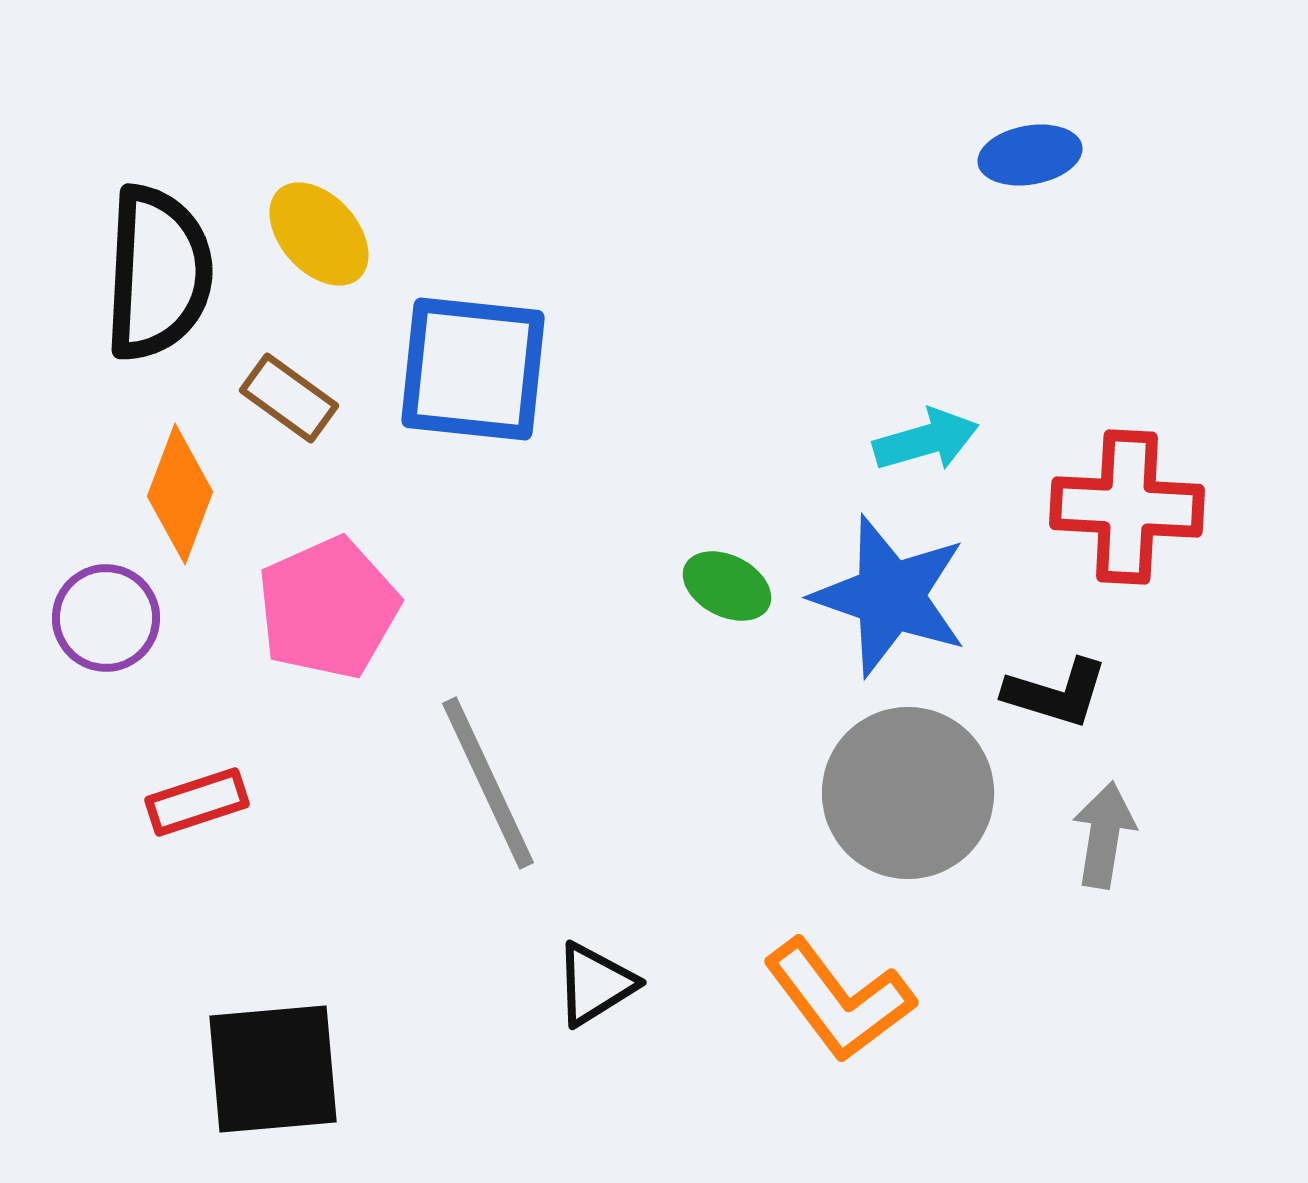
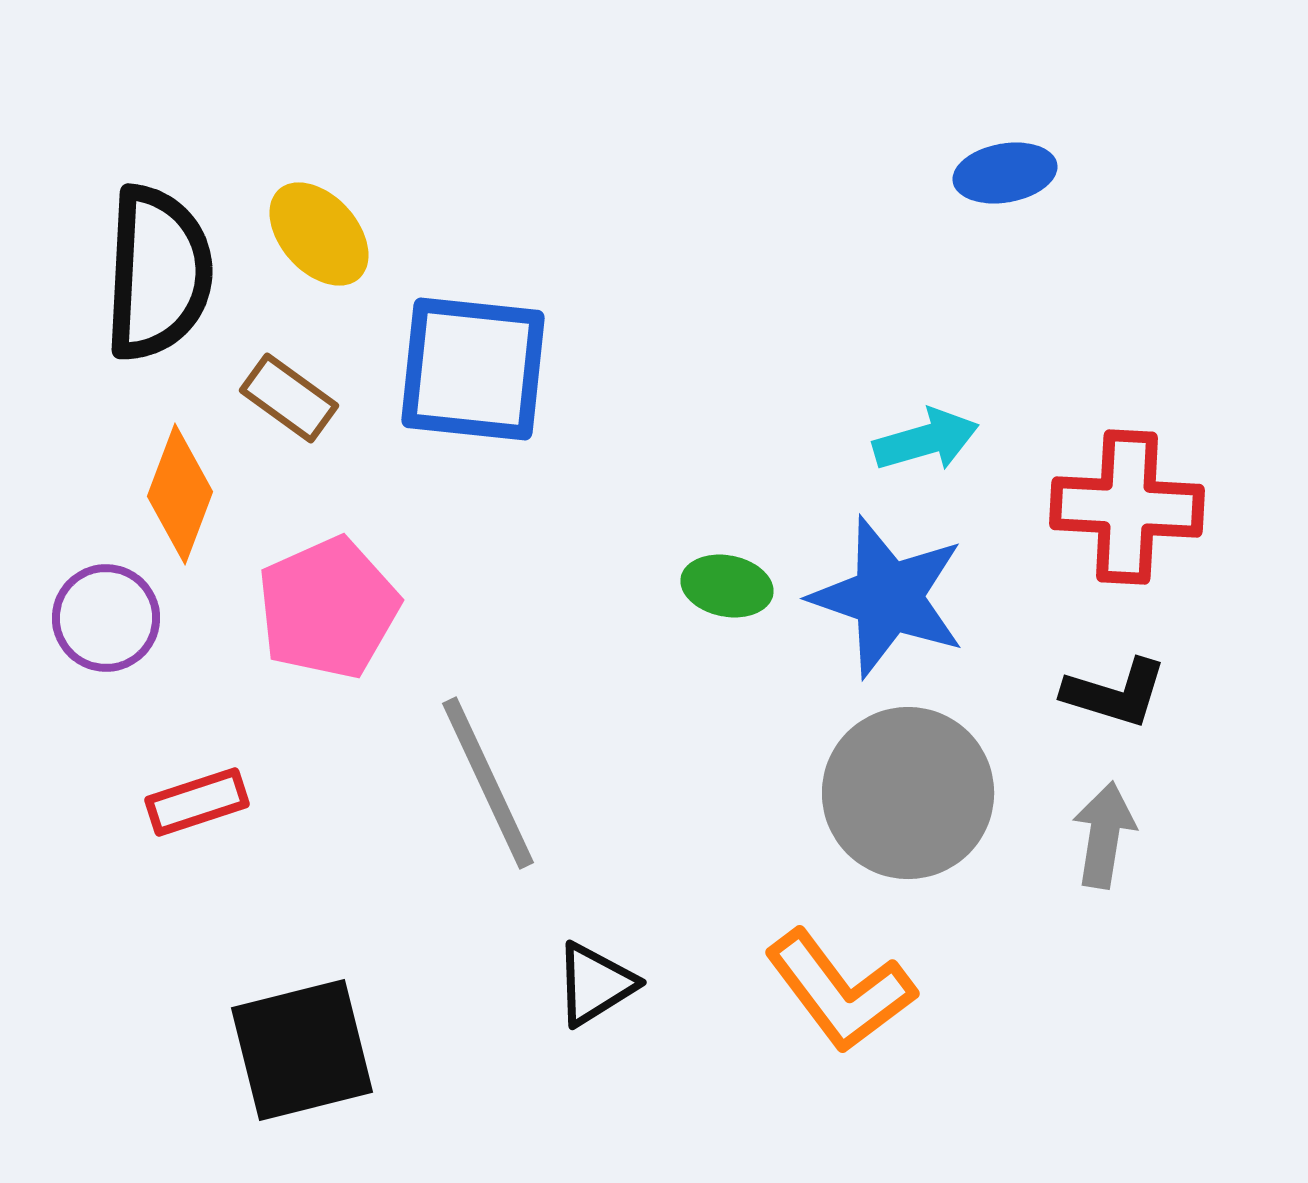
blue ellipse: moved 25 px left, 18 px down
green ellipse: rotated 16 degrees counterclockwise
blue star: moved 2 px left, 1 px down
black L-shape: moved 59 px right
orange L-shape: moved 1 px right, 9 px up
black square: moved 29 px right, 19 px up; rotated 9 degrees counterclockwise
